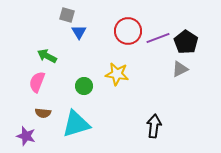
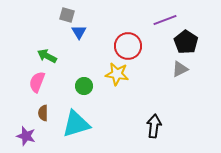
red circle: moved 15 px down
purple line: moved 7 px right, 18 px up
brown semicircle: rotated 84 degrees clockwise
